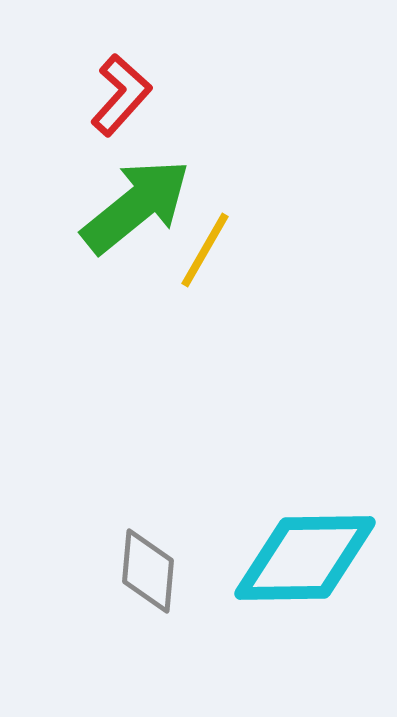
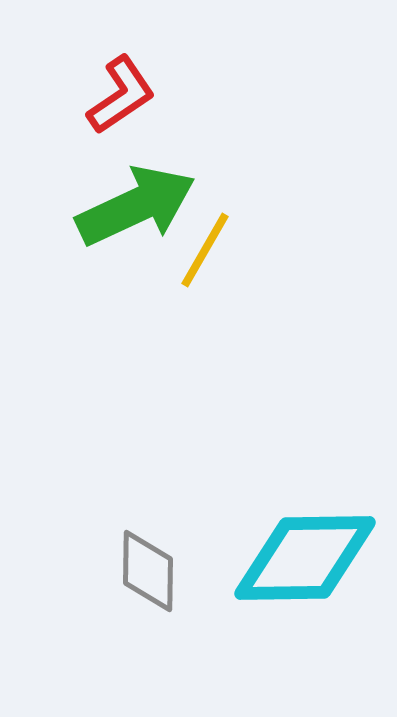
red L-shape: rotated 14 degrees clockwise
green arrow: rotated 14 degrees clockwise
gray diamond: rotated 4 degrees counterclockwise
